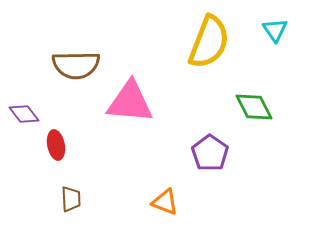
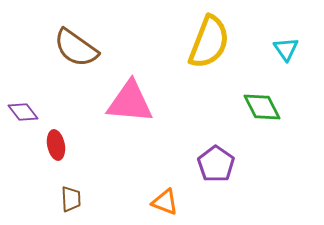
cyan triangle: moved 11 px right, 19 px down
brown semicircle: moved 17 px up; rotated 36 degrees clockwise
green diamond: moved 8 px right
purple diamond: moved 1 px left, 2 px up
purple pentagon: moved 6 px right, 11 px down
